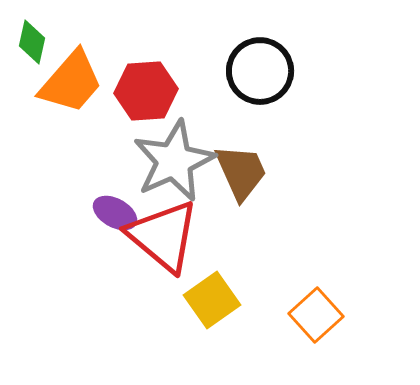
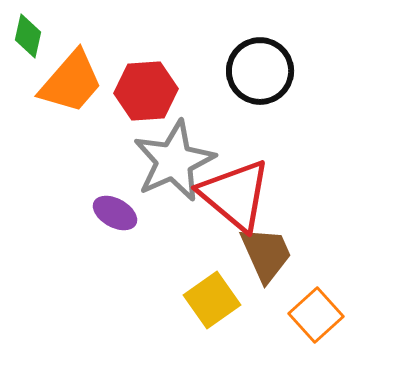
green diamond: moved 4 px left, 6 px up
brown trapezoid: moved 25 px right, 82 px down
red triangle: moved 72 px right, 41 px up
